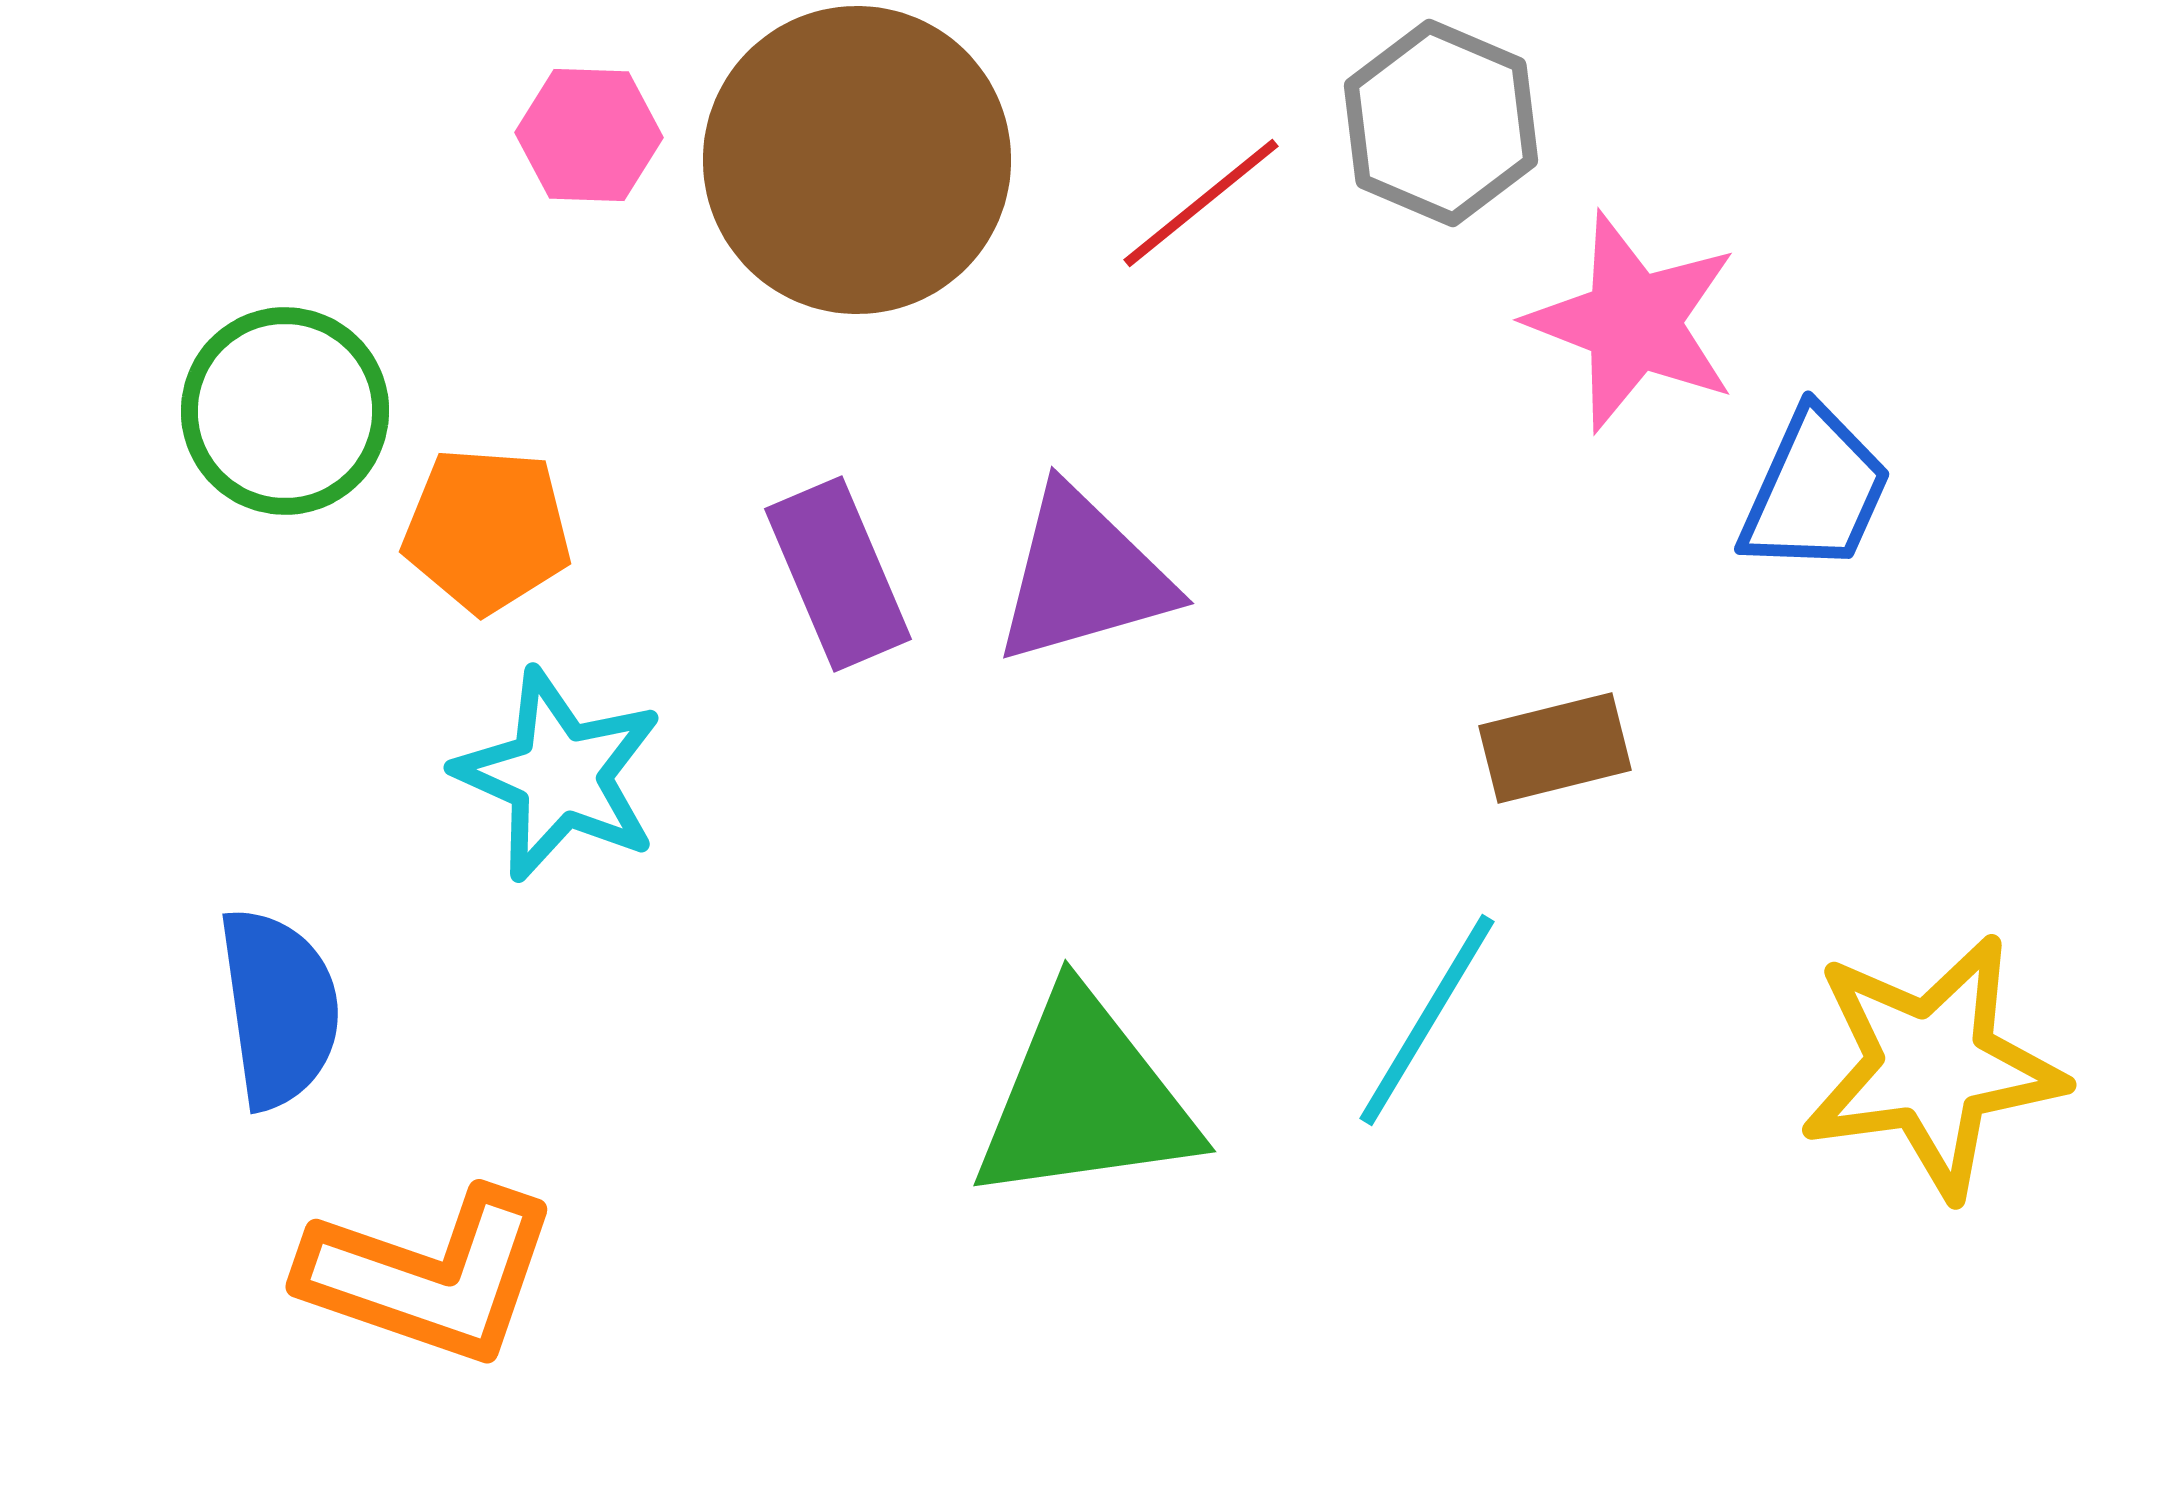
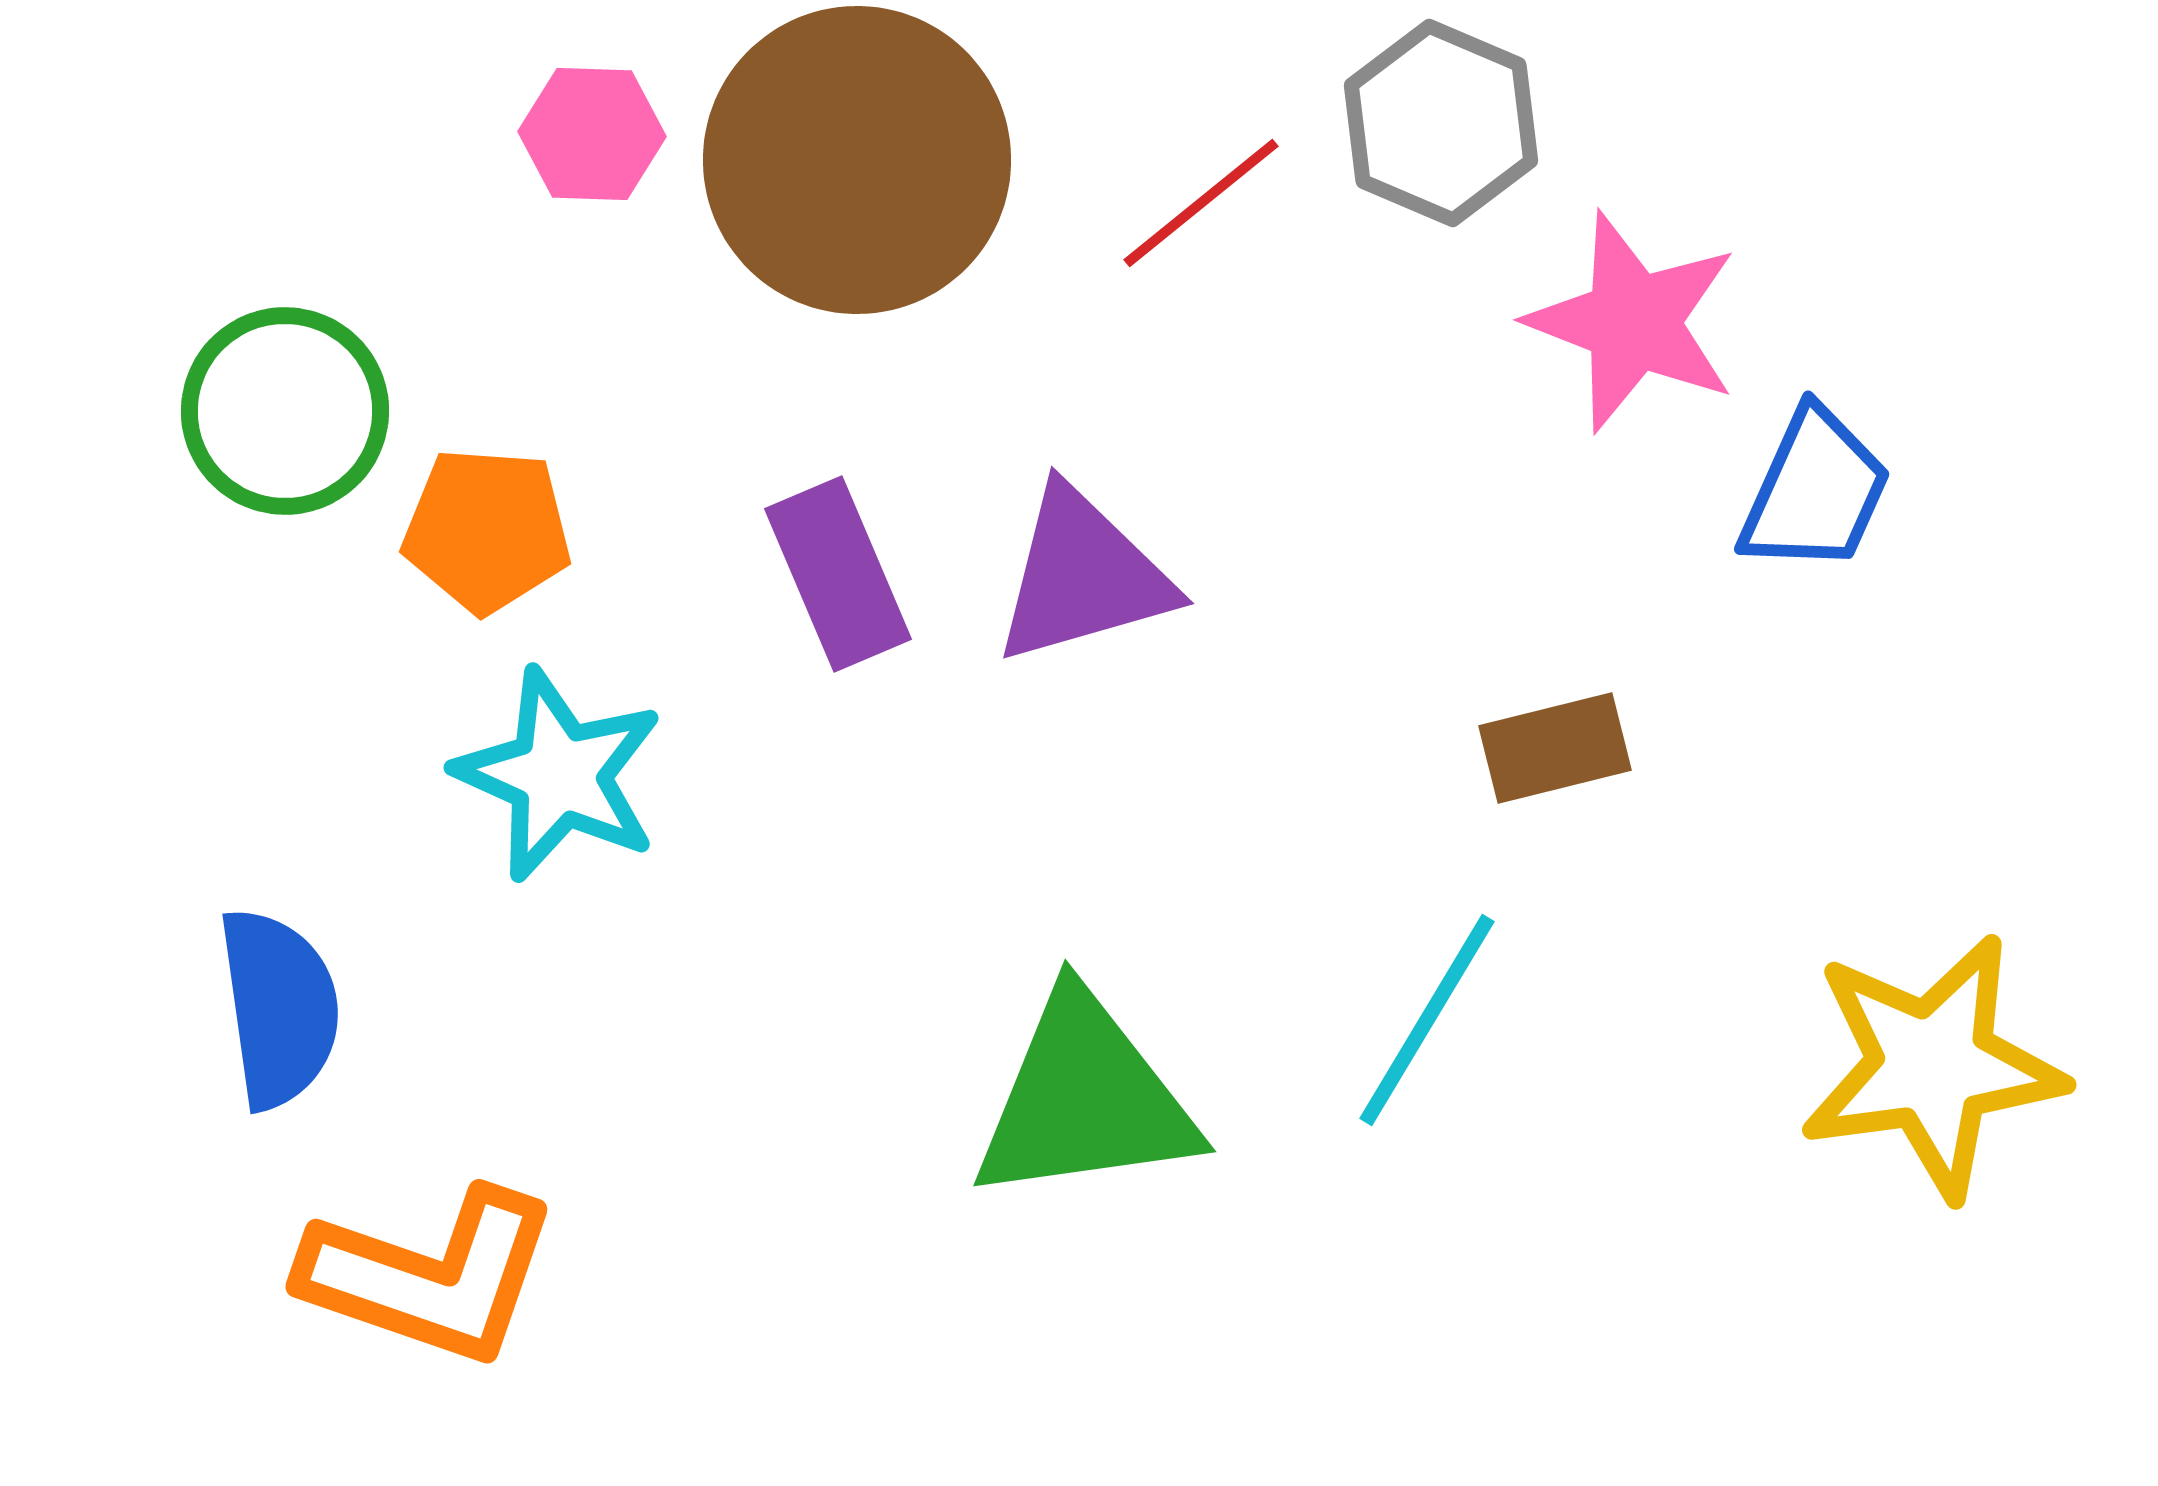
pink hexagon: moved 3 px right, 1 px up
